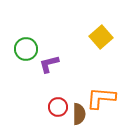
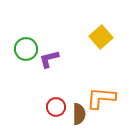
purple L-shape: moved 5 px up
red circle: moved 2 px left
